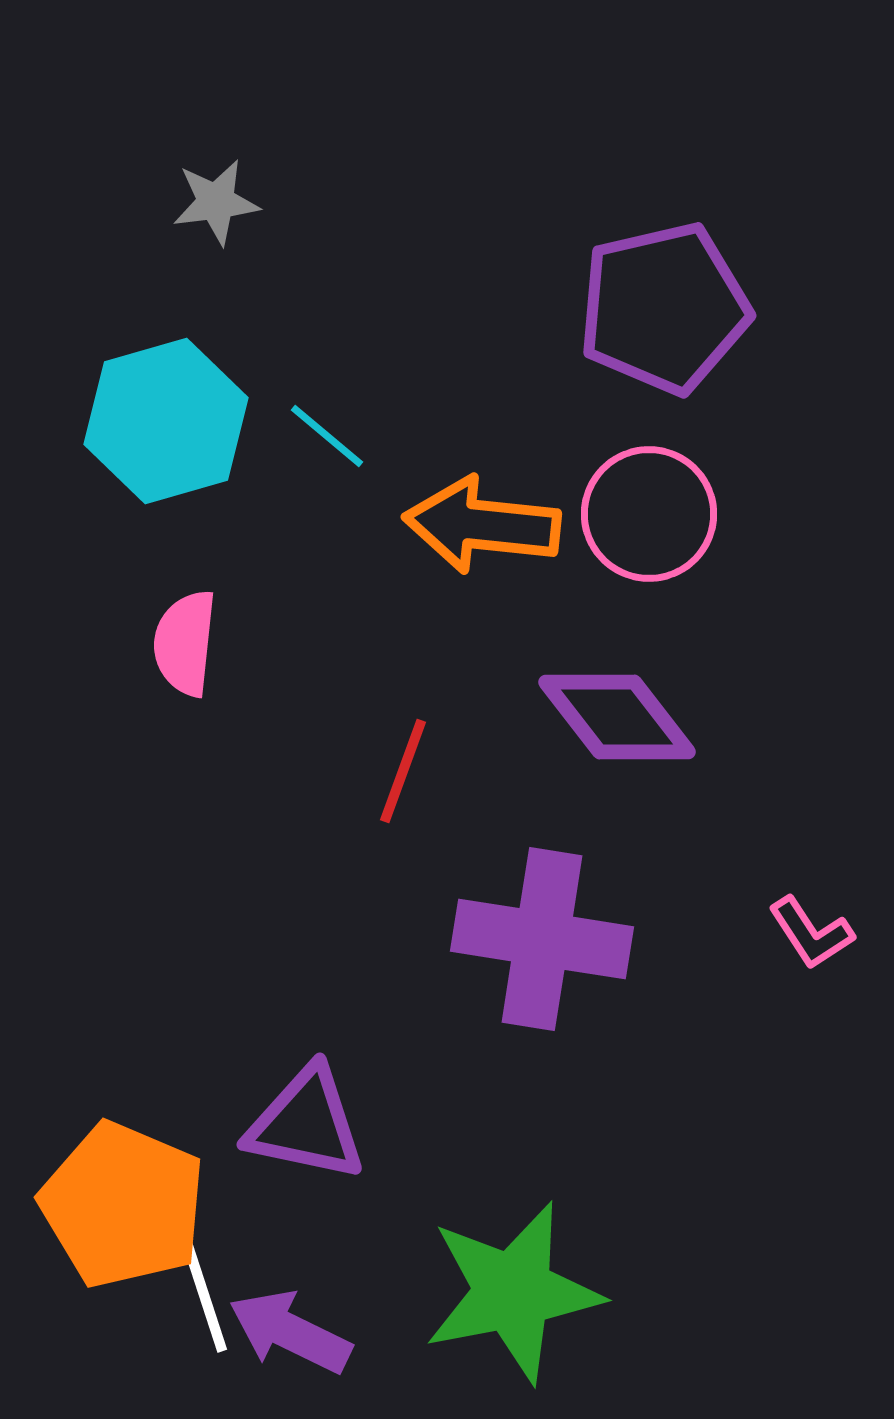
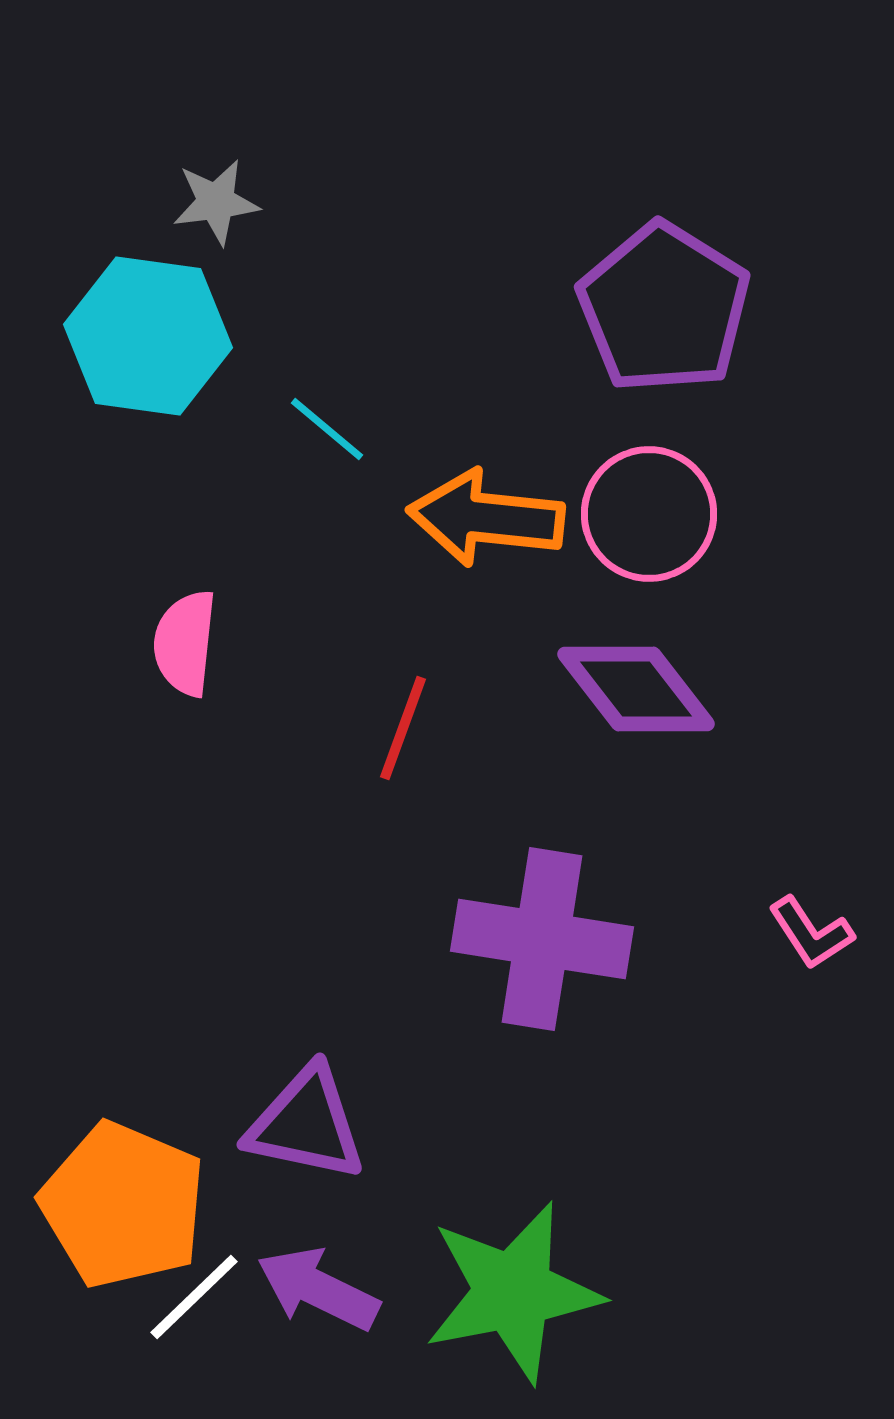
purple pentagon: rotated 27 degrees counterclockwise
cyan hexagon: moved 18 px left, 85 px up; rotated 24 degrees clockwise
cyan line: moved 7 px up
orange arrow: moved 4 px right, 7 px up
purple diamond: moved 19 px right, 28 px up
red line: moved 43 px up
white line: moved 11 px left, 1 px up; rotated 64 degrees clockwise
purple arrow: moved 28 px right, 43 px up
